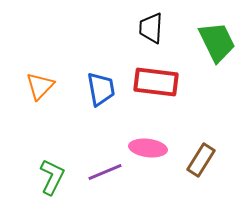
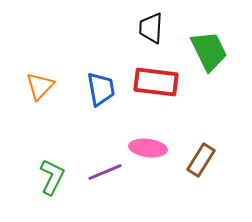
green trapezoid: moved 8 px left, 9 px down
